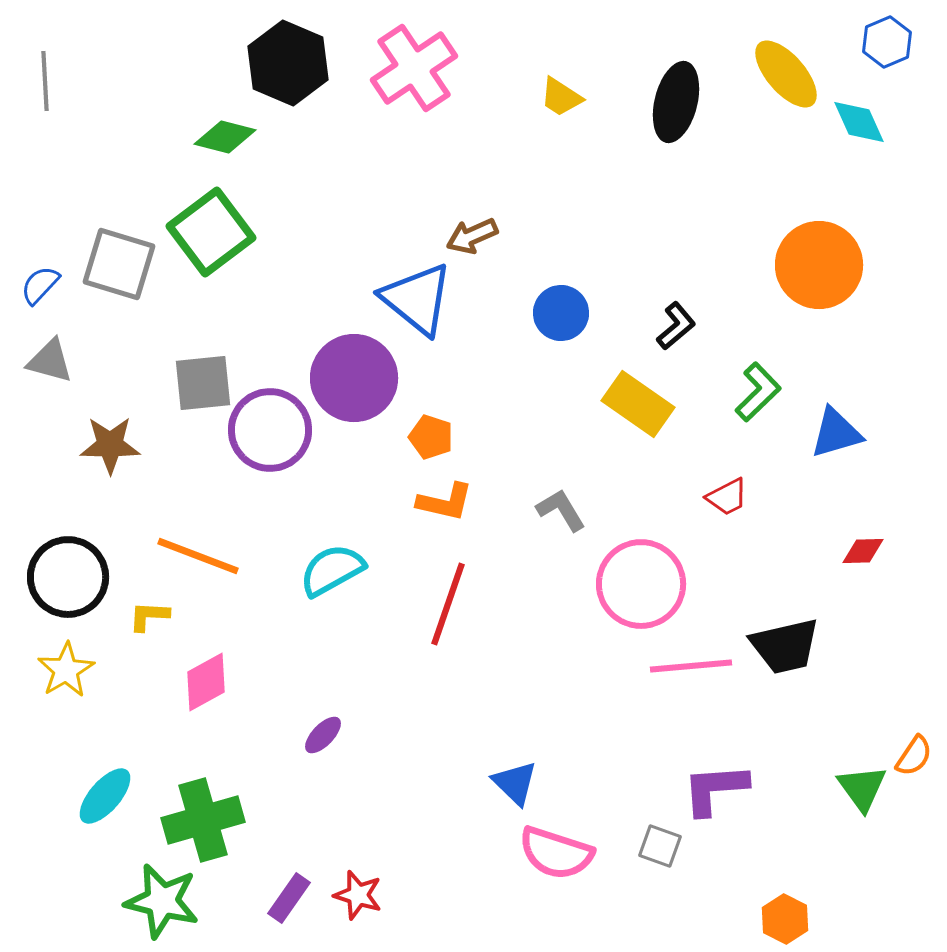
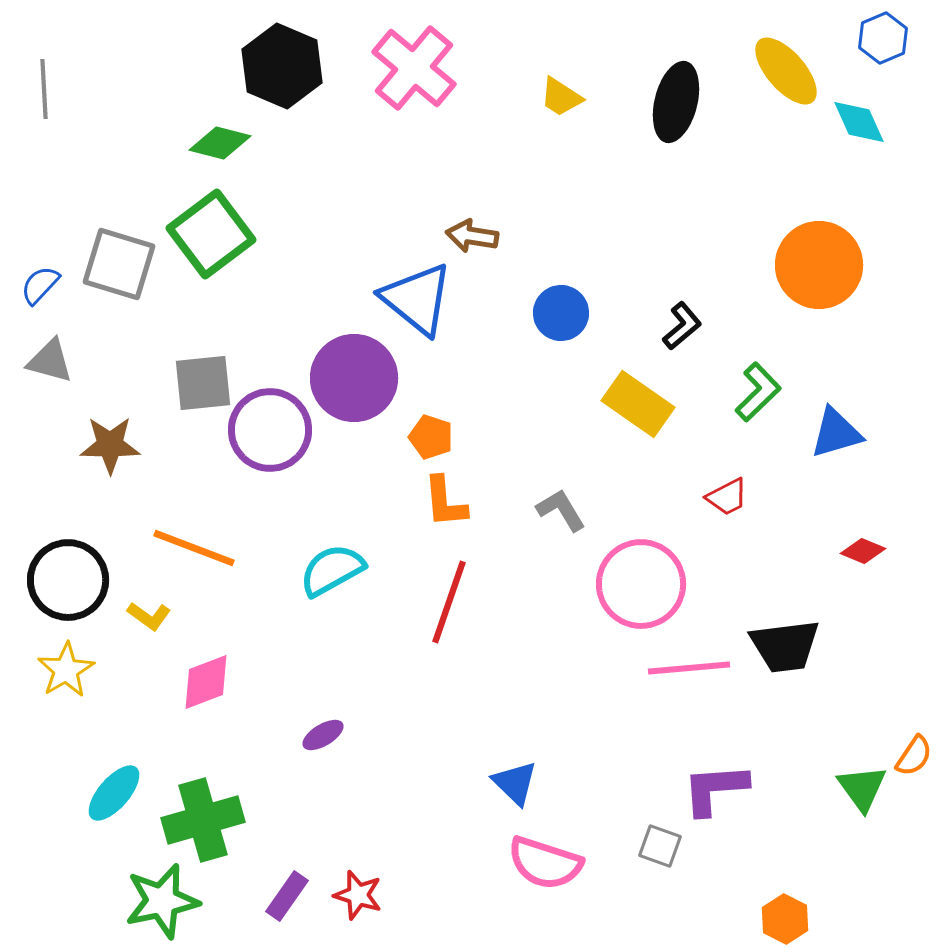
blue hexagon at (887, 42): moved 4 px left, 4 px up
black hexagon at (288, 63): moved 6 px left, 3 px down
pink cross at (414, 68): rotated 16 degrees counterclockwise
yellow ellipse at (786, 74): moved 3 px up
gray line at (45, 81): moved 1 px left, 8 px down
green diamond at (225, 137): moved 5 px left, 6 px down
green square at (211, 232): moved 2 px down
brown arrow at (472, 236): rotated 33 degrees clockwise
black L-shape at (676, 326): moved 6 px right
orange L-shape at (445, 502): rotated 72 degrees clockwise
red diamond at (863, 551): rotated 24 degrees clockwise
orange line at (198, 556): moved 4 px left, 8 px up
black circle at (68, 577): moved 3 px down
red line at (448, 604): moved 1 px right, 2 px up
yellow L-shape at (149, 616): rotated 147 degrees counterclockwise
black trapezoid at (785, 646): rotated 6 degrees clockwise
pink line at (691, 666): moved 2 px left, 2 px down
pink diamond at (206, 682): rotated 8 degrees clockwise
purple ellipse at (323, 735): rotated 15 degrees clockwise
cyan ellipse at (105, 796): moved 9 px right, 3 px up
pink semicircle at (556, 853): moved 11 px left, 10 px down
purple rectangle at (289, 898): moved 2 px left, 2 px up
green star at (162, 901): rotated 26 degrees counterclockwise
